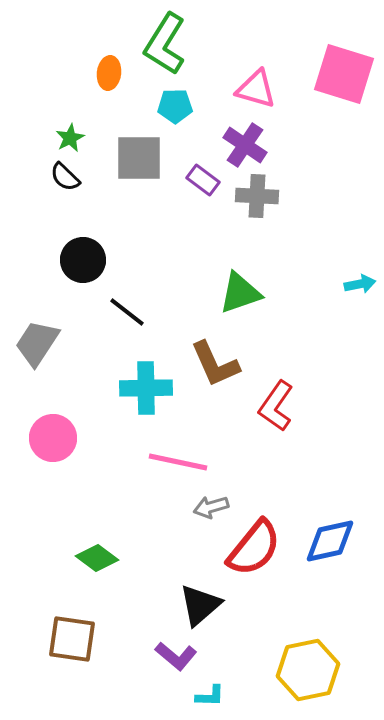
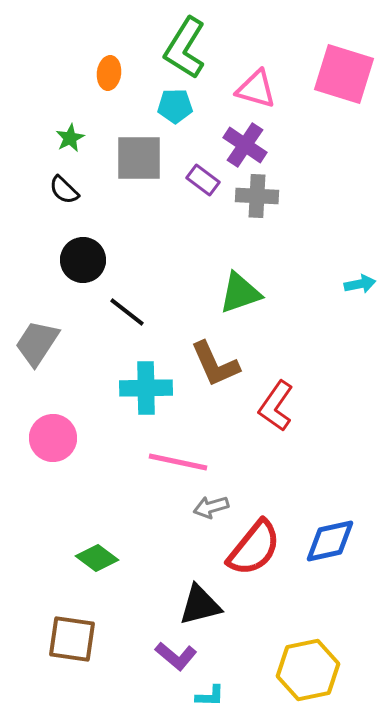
green L-shape: moved 20 px right, 4 px down
black semicircle: moved 1 px left, 13 px down
black triangle: rotated 27 degrees clockwise
